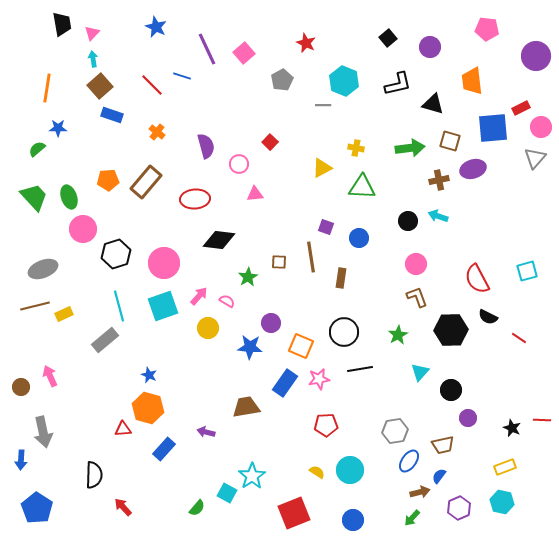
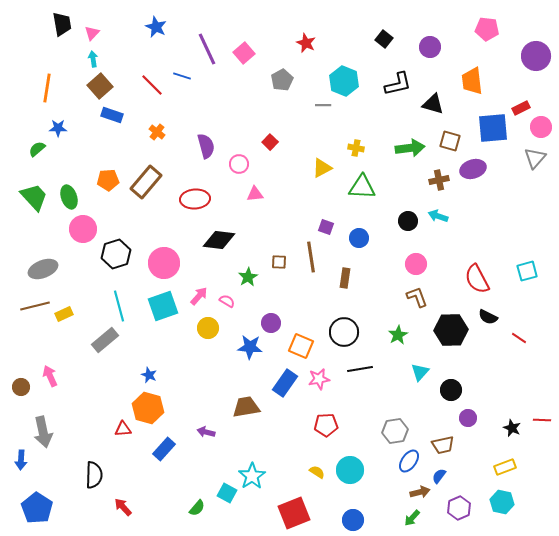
black square at (388, 38): moved 4 px left, 1 px down; rotated 12 degrees counterclockwise
brown rectangle at (341, 278): moved 4 px right
